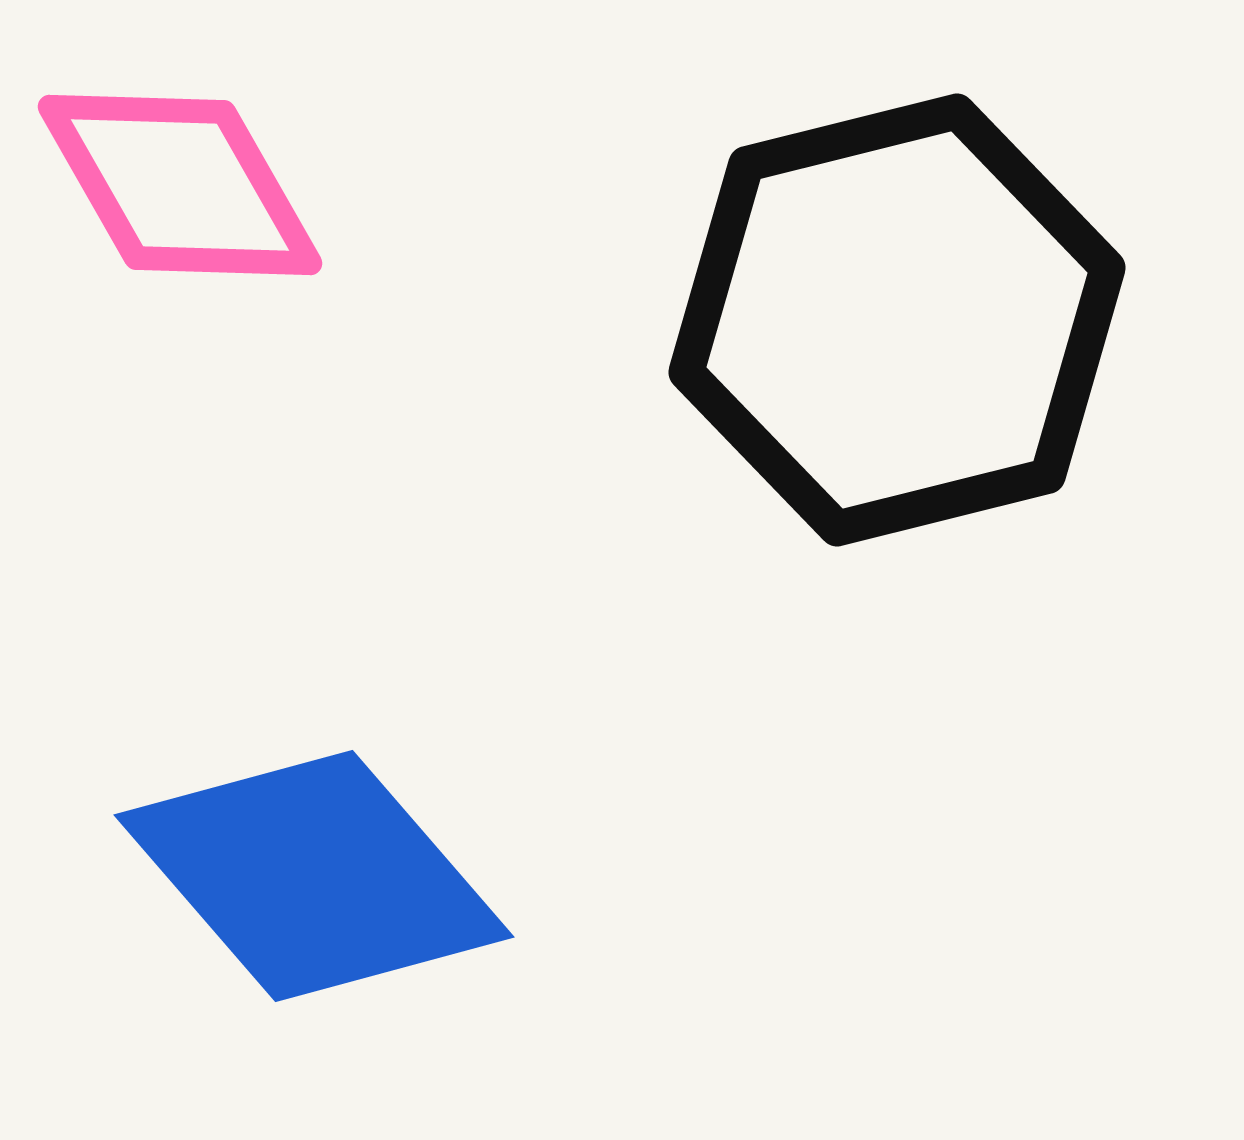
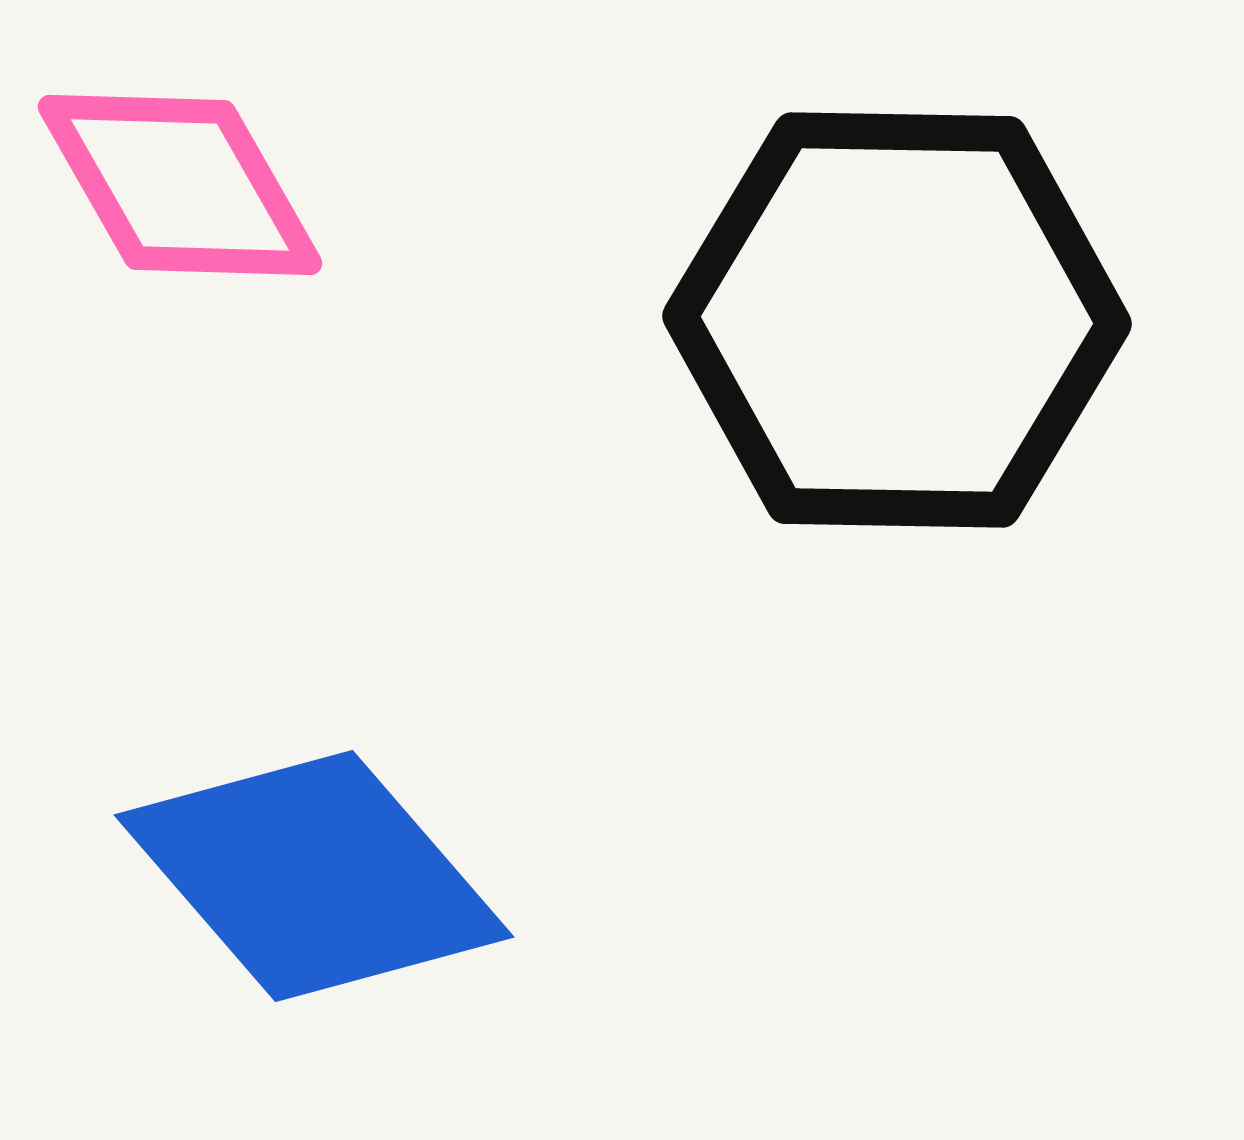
black hexagon: rotated 15 degrees clockwise
